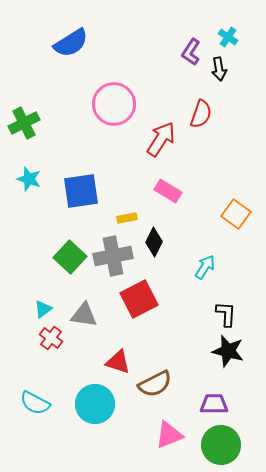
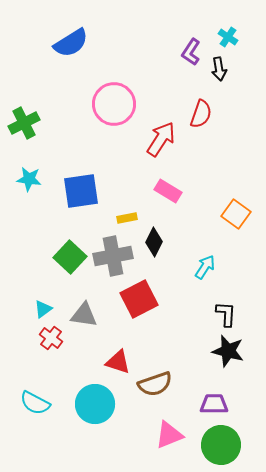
cyan star: rotated 10 degrees counterclockwise
brown semicircle: rotated 8 degrees clockwise
